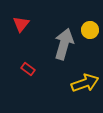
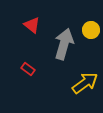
red triangle: moved 11 px right, 1 px down; rotated 30 degrees counterclockwise
yellow circle: moved 1 px right
yellow arrow: rotated 16 degrees counterclockwise
